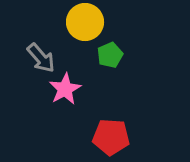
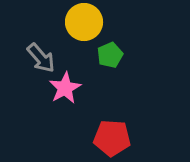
yellow circle: moved 1 px left
pink star: moved 1 px up
red pentagon: moved 1 px right, 1 px down
